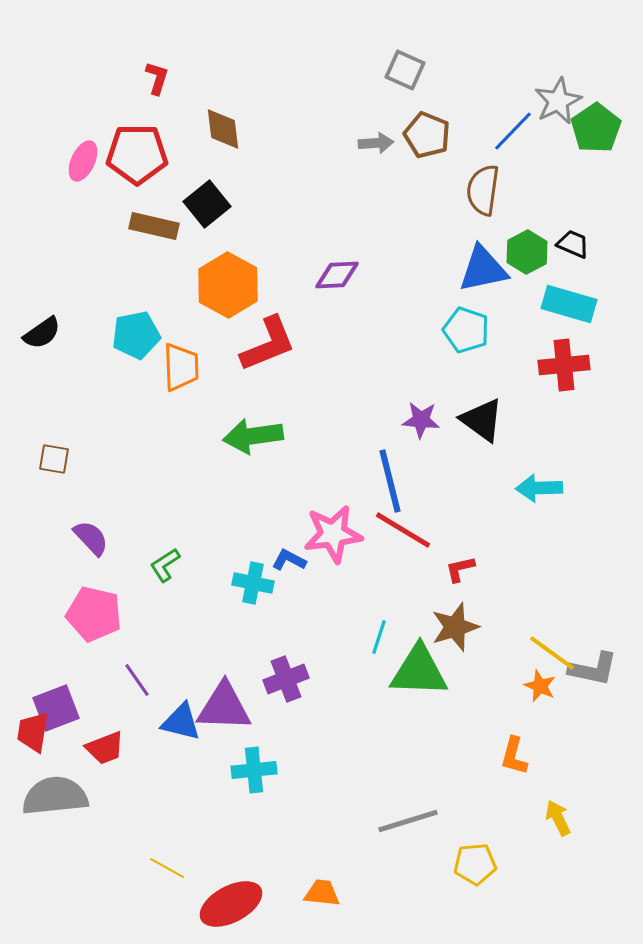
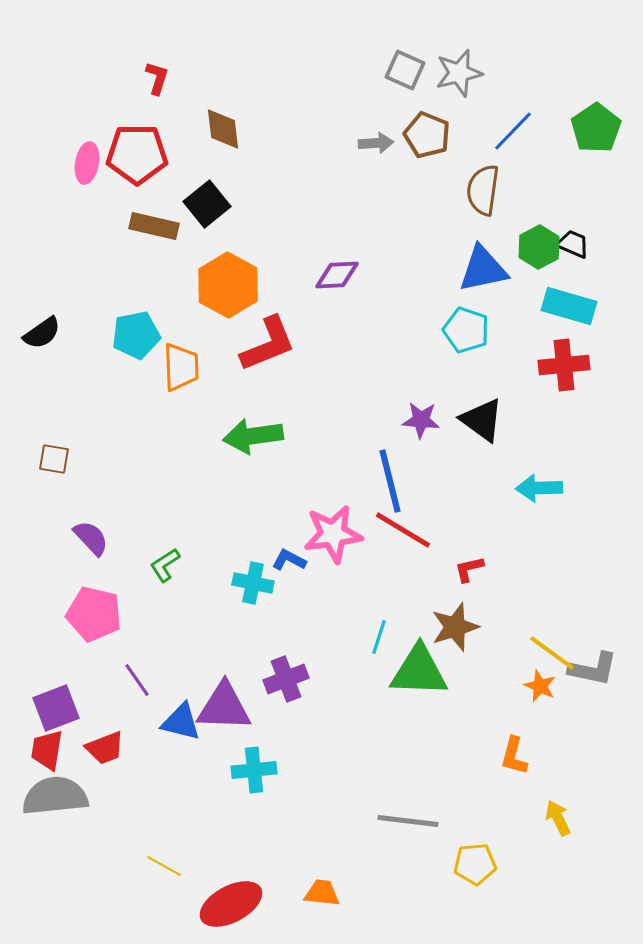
gray star at (558, 101): moved 99 px left, 28 px up; rotated 12 degrees clockwise
pink ellipse at (83, 161): moved 4 px right, 2 px down; rotated 15 degrees counterclockwise
green hexagon at (527, 252): moved 12 px right, 5 px up
cyan rectangle at (569, 304): moved 2 px down
red L-shape at (460, 569): moved 9 px right
red trapezoid at (33, 732): moved 14 px right, 18 px down
gray line at (408, 821): rotated 24 degrees clockwise
yellow line at (167, 868): moved 3 px left, 2 px up
